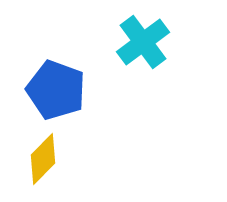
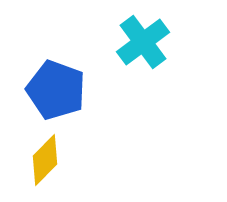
yellow diamond: moved 2 px right, 1 px down
